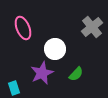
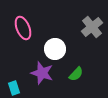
purple star: rotated 30 degrees counterclockwise
